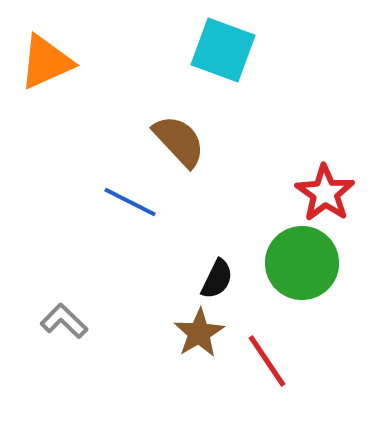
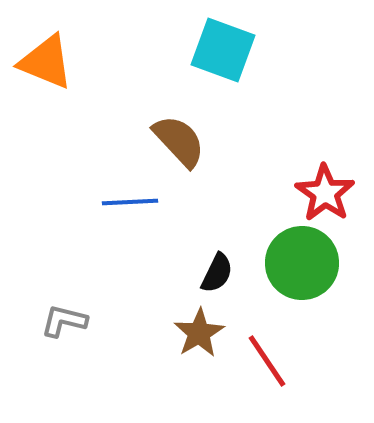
orange triangle: rotated 46 degrees clockwise
blue line: rotated 30 degrees counterclockwise
black semicircle: moved 6 px up
gray L-shape: rotated 30 degrees counterclockwise
